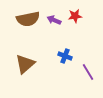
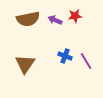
purple arrow: moved 1 px right
brown triangle: rotated 15 degrees counterclockwise
purple line: moved 2 px left, 11 px up
